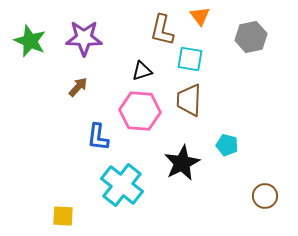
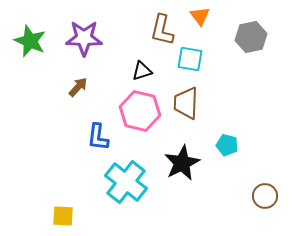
brown trapezoid: moved 3 px left, 3 px down
pink hexagon: rotated 9 degrees clockwise
cyan cross: moved 4 px right, 3 px up
